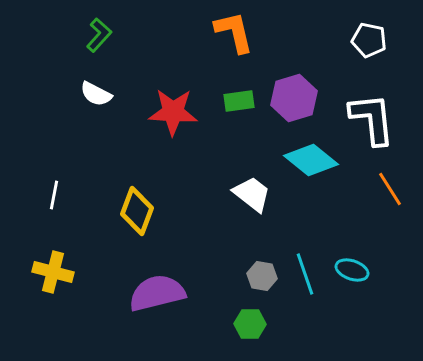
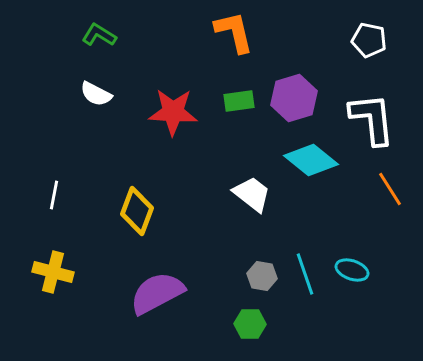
green L-shape: rotated 100 degrees counterclockwise
purple semicircle: rotated 14 degrees counterclockwise
